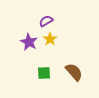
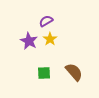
purple star: moved 1 px up
